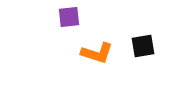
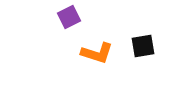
purple square: rotated 20 degrees counterclockwise
